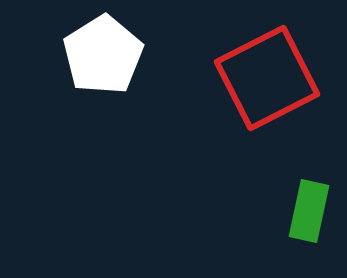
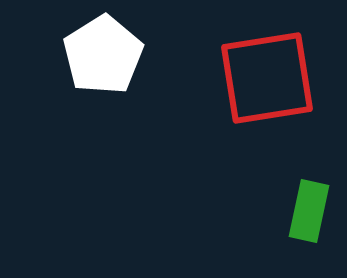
red square: rotated 18 degrees clockwise
